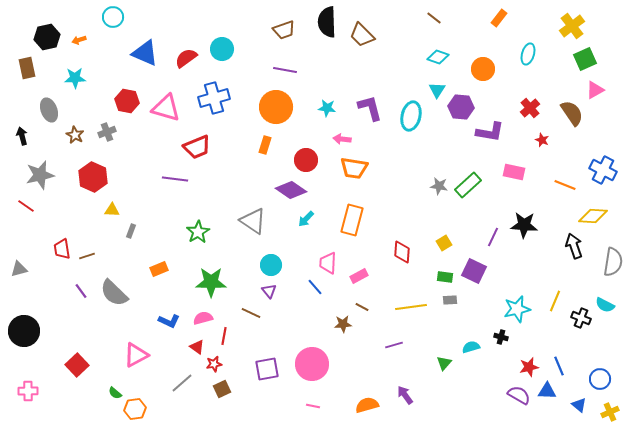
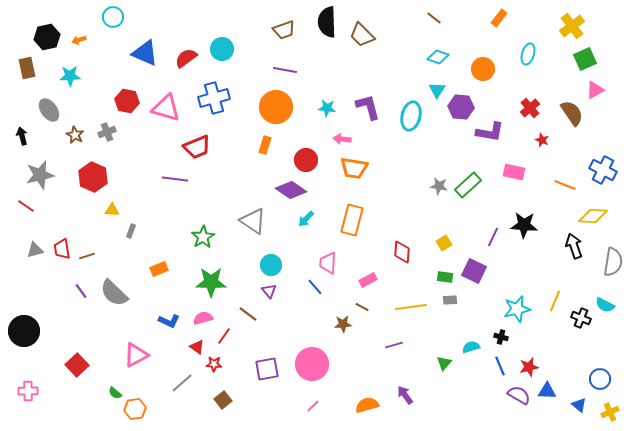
cyan star at (75, 78): moved 5 px left, 2 px up
purple L-shape at (370, 108): moved 2 px left, 1 px up
gray ellipse at (49, 110): rotated 15 degrees counterclockwise
green star at (198, 232): moved 5 px right, 5 px down
gray triangle at (19, 269): moved 16 px right, 19 px up
pink rectangle at (359, 276): moved 9 px right, 4 px down
brown line at (251, 313): moved 3 px left, 1 px down; rotated 12 degrees clockwise
red line at (224, 336): rotated 24 degrees clockwise
red star at (214, 364): rotated 14 degrees clockwise
blue line at (559, 366): moved 59 px left
brown square at (222, 389): moved 1 px right, 11 px down; rotated 12 degrees counterclockwise
pink line at (313, 406): rotated 56 degrees counterclockwise
